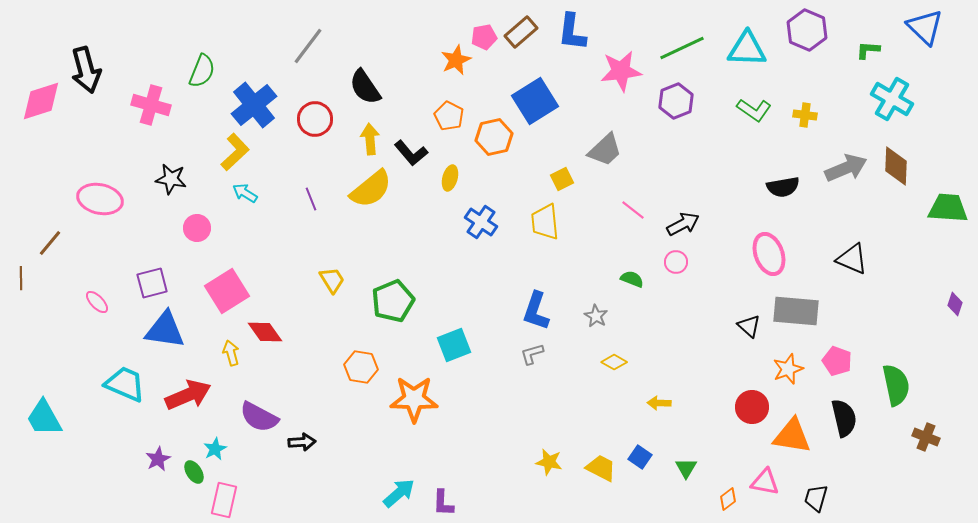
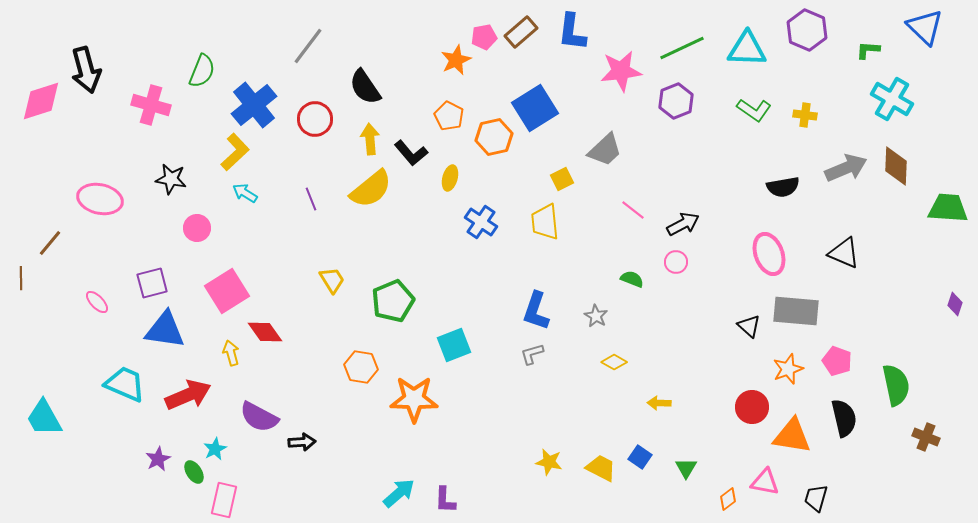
blue square at (535, 101): moved 7 px down
black triangle at (852, 259): moved 8 px left, 6 px up
purple L-shape at (443, 503): moved 2 px right, 3 px up
